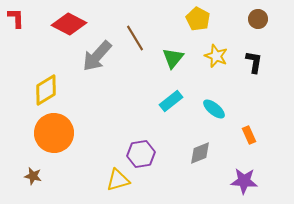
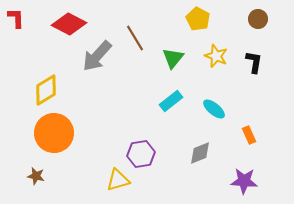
brown star: moved 3 px right
